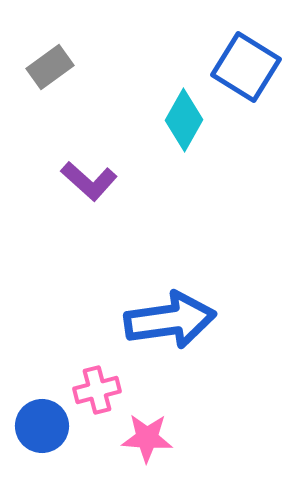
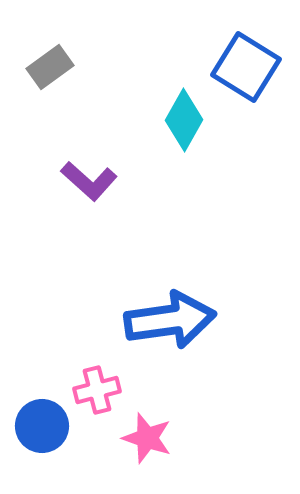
pink star: rotated 15 degrees clockwise
